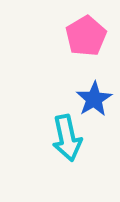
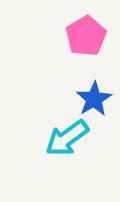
cyan arrow: rotated 66 degrees clockwise
